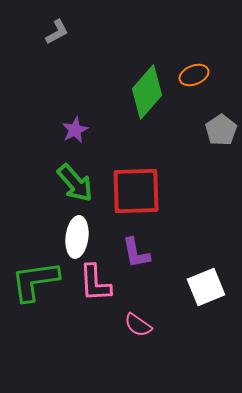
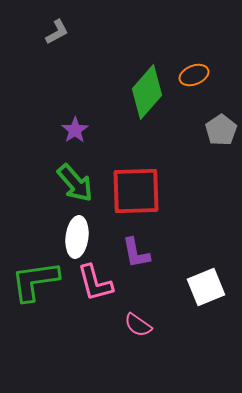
purple star: rotated 8 degrees counterclockwise
pink L-shape: rotated 12 degrees counterclockwise
